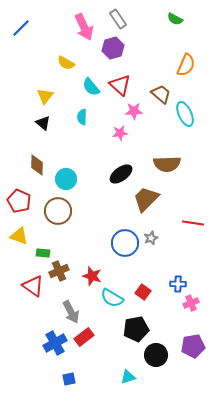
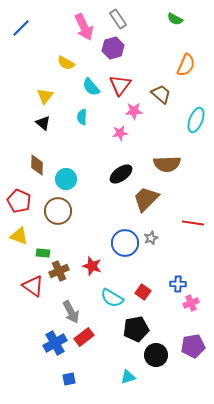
red triangle at (120, 85): rotated 25 degrees clockwise
cyan ellipse at (185, 114): moved 11 px right, 6 px down; rotated 45 degrees clockwise
red star at (92, 276): moved 10 px up
